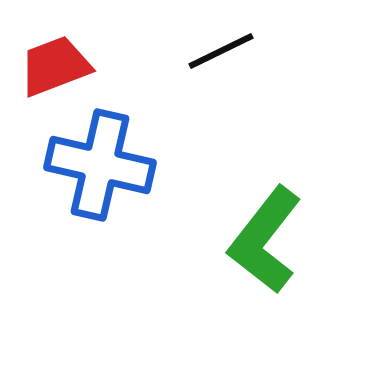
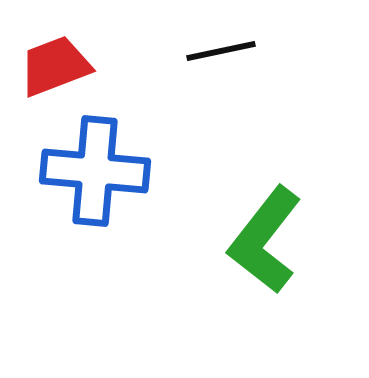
black line: rotated 14 degrees clockwise
blue cross: moved 5 px left, 6 px down; rotated 8 degrees counterclockwise
